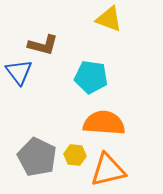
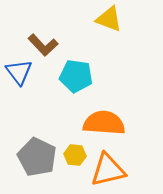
brown L-shape: rotated 32 degrees clockwise
cyan pentagon: moved 15 px left, 1 px up
